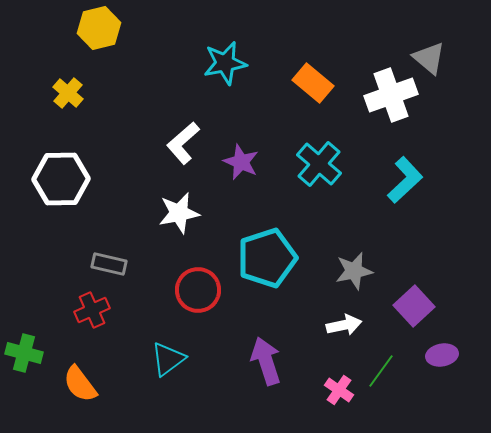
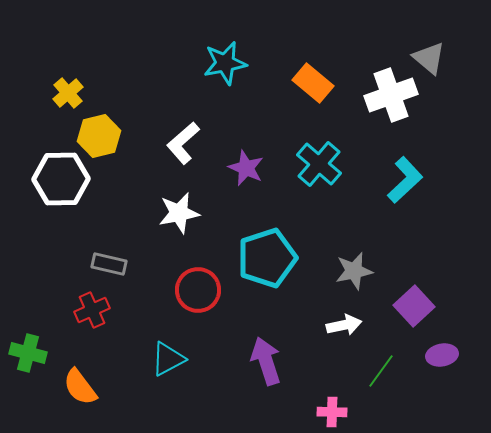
yellow hexagon: moved 108 px down
yellow cross: rotated 8 degrees clockwise
purple star: moved 5 px right, 6 px down
green cross: moved 4 px right
cyan triangle: rotated 9 degrees clockwise
orange semicircle: moved 3 px down
pink cross: moved 7 px left, 22 px down; rotated 32 degrees counterclockwise
